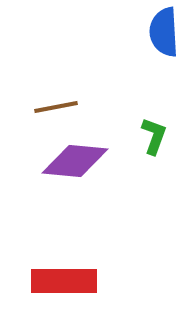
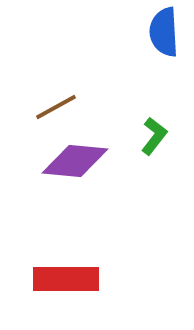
brown line: rotated 18 degrees counterclockwise
green L-shape: rotated 18 degrees clockwise
red rectangle: moved 2 px right, 2 px up
